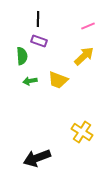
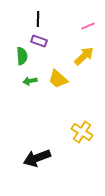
yellow trapezoid: moved 1 px up; rotated 20 degrees clockwise
